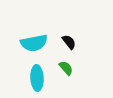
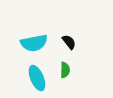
green semicircle: moved 1 px left, 2 px down; rotated 42 degrees clockwise
cyan ellipse: rotated 20 degrees counterclockwise
